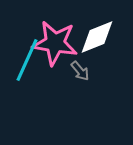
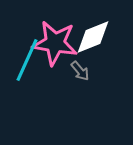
white diamond: moved 4 px left
